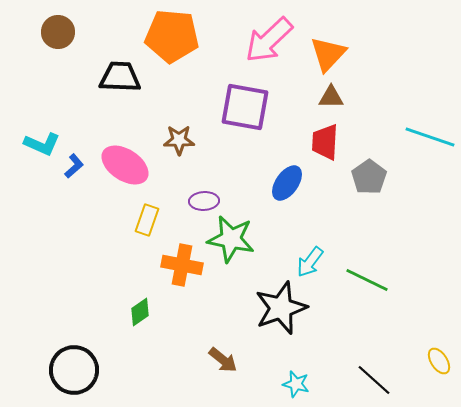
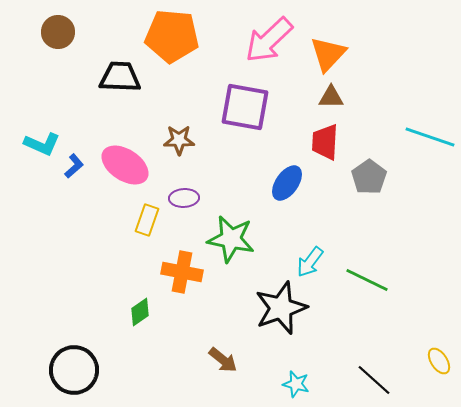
purple ellipse: moved 20 px left, 3 px up
orange cross: moved 7 px down
